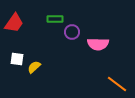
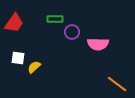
white square: moved 1 px right, 1 px up
